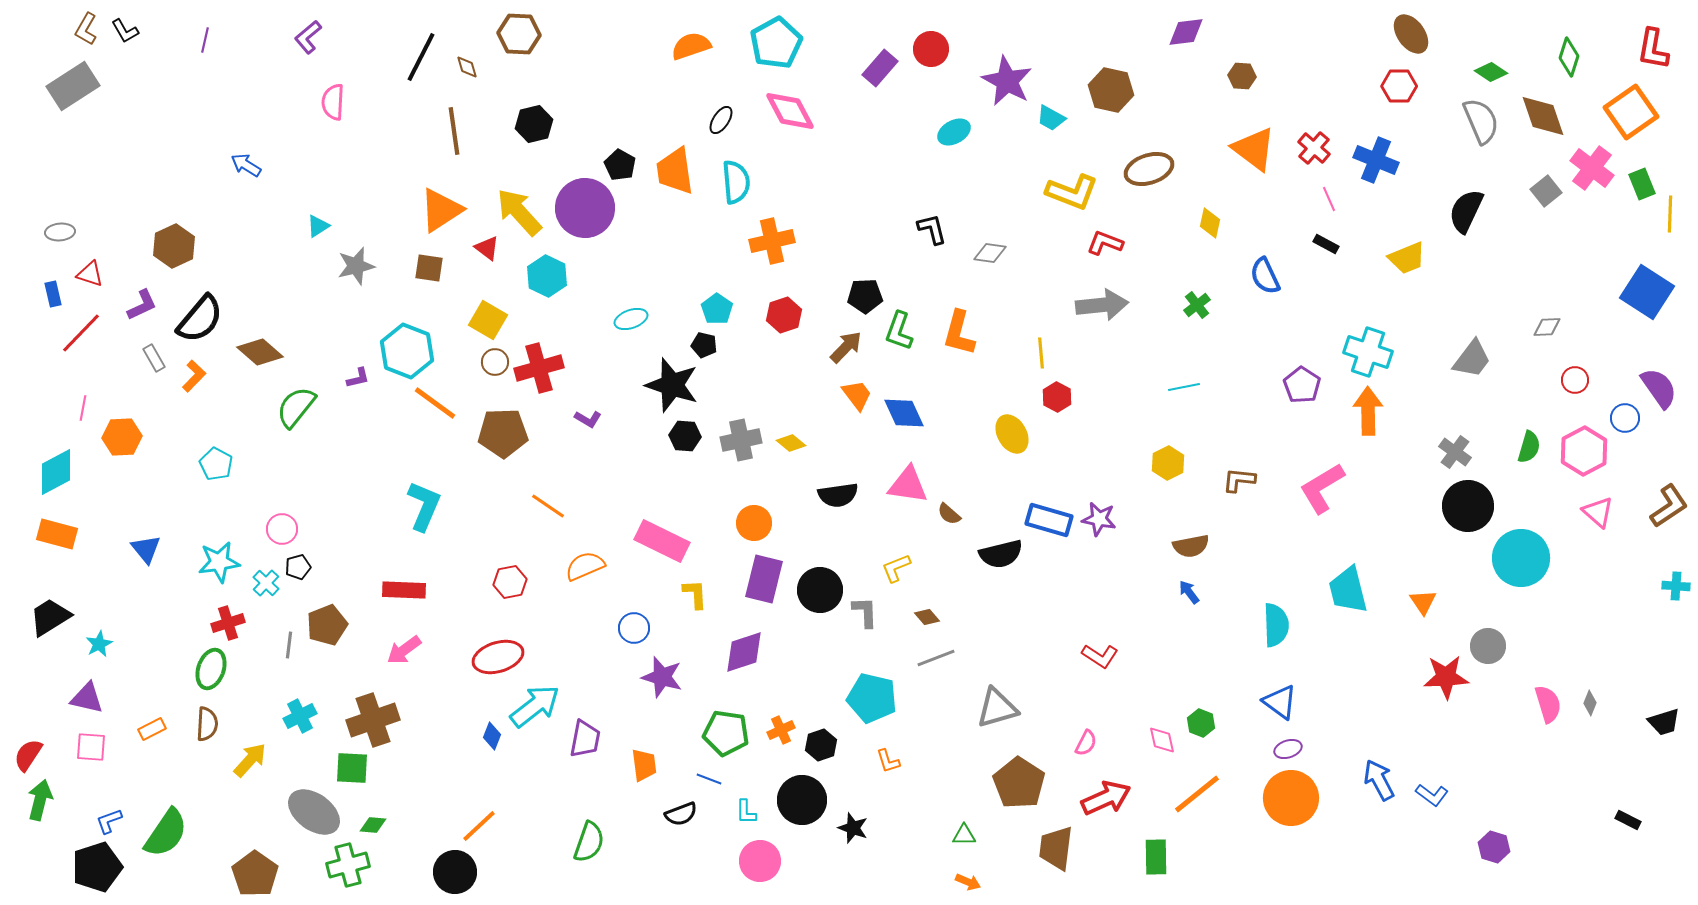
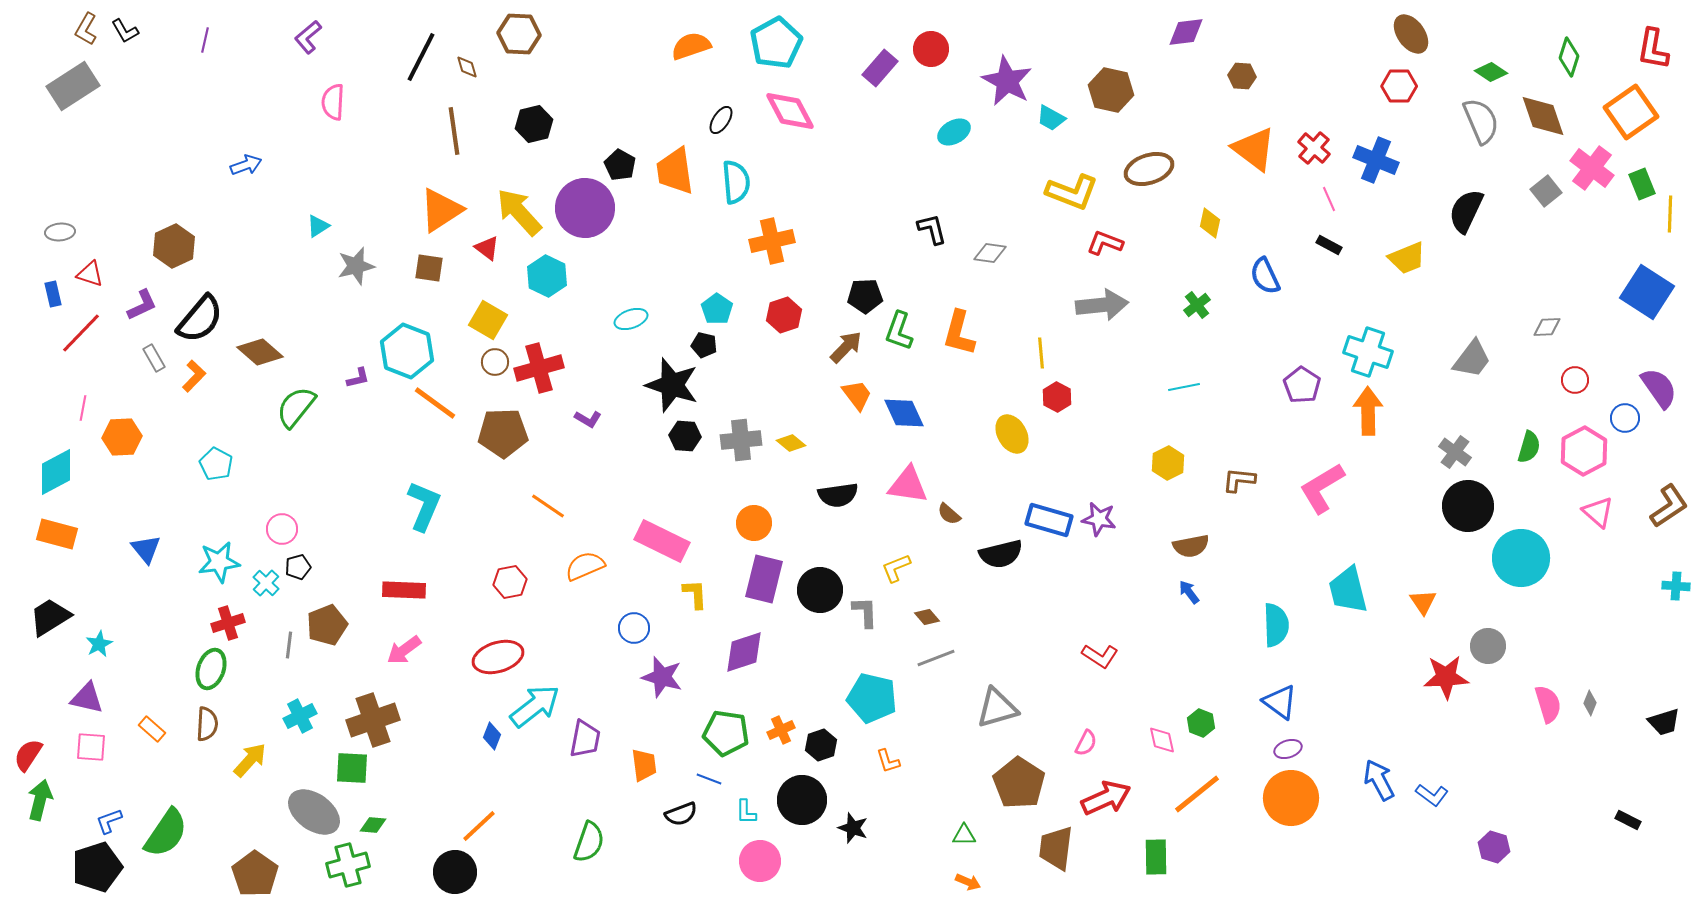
blue arrow at (246, 165): rotated 128 degrees clockwise
black rectangle at (1326, 244): moved 3 px right, 1 px down
gray cross at (741, 440): rotated 6 degrees clockwise
orange rectangle at (152, 729): rotated 68 degrees clockwise
